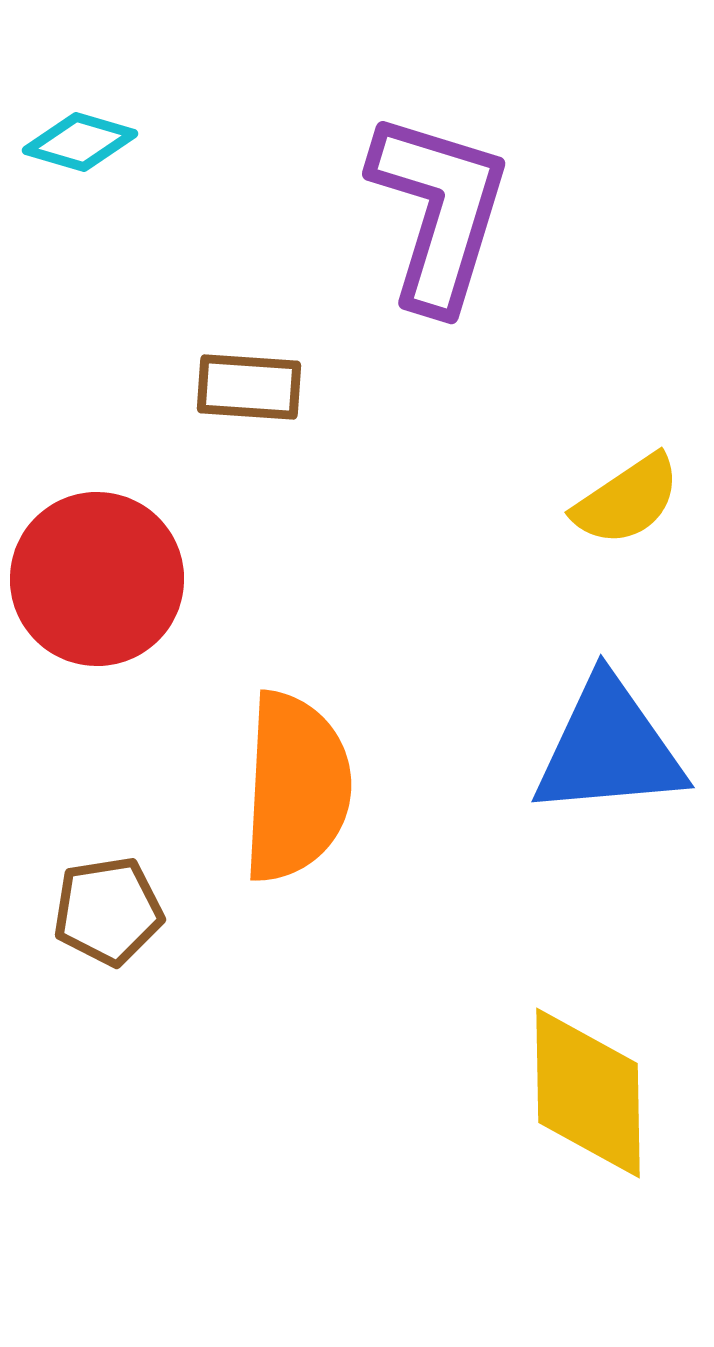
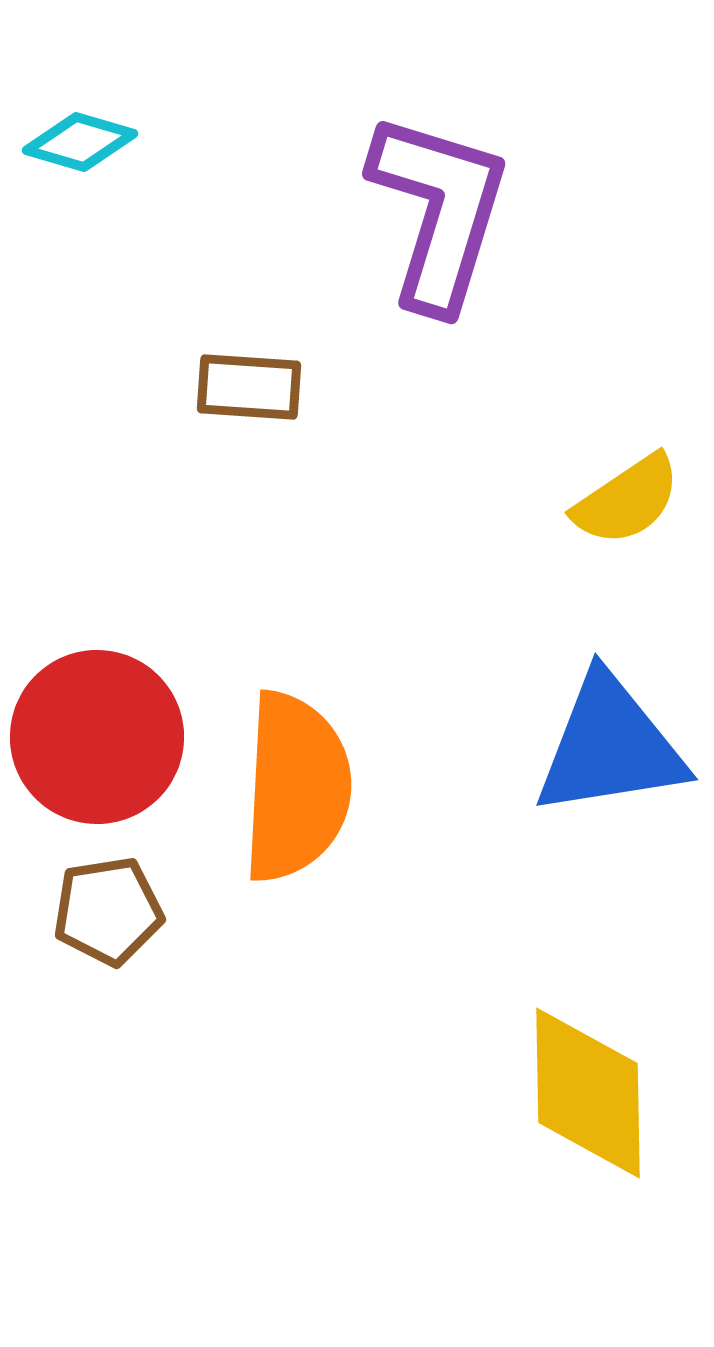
red circle: moved 158 px down
blue triangle: moved 1 px right, 2 px up; rotated 4 degrees counterclockwise
